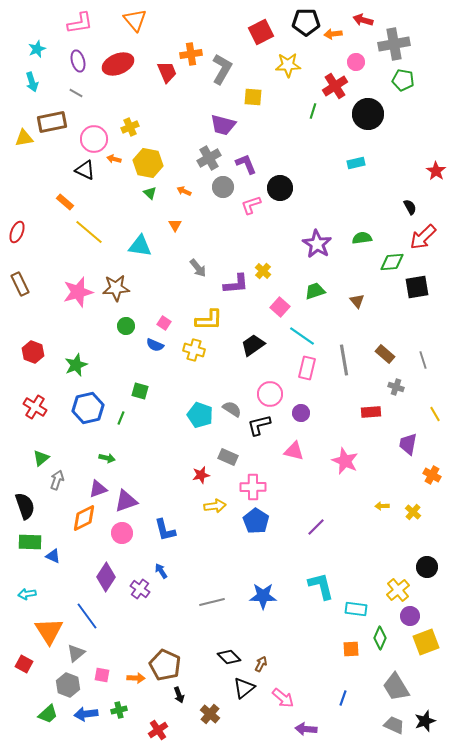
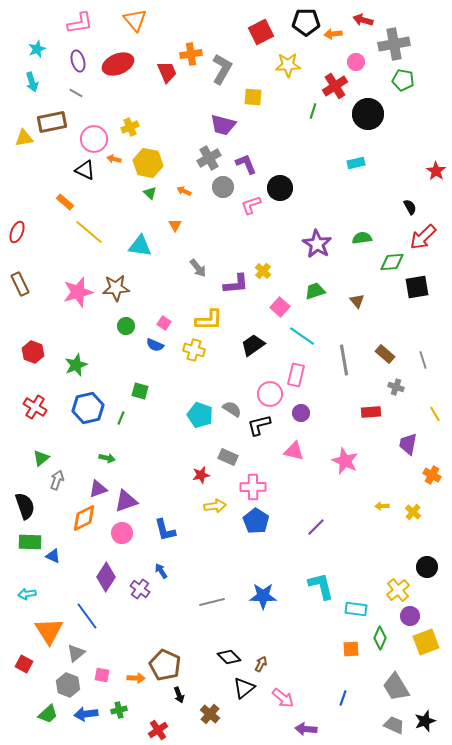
pink rectangle at (307, 368): moved 11 px left, 7 px down
